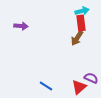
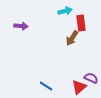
cyan arrow: moved 17 px left
brown arrow: moved 5 px left
